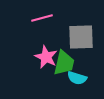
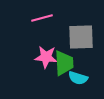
pink star: rotated 20 degrees counterclockwise
green trapezoid: rotated 16 degrees counterclockwise
cyan semicircle: moved 1 px right
